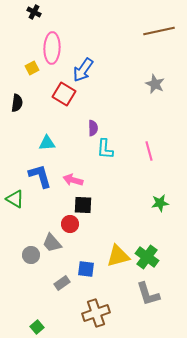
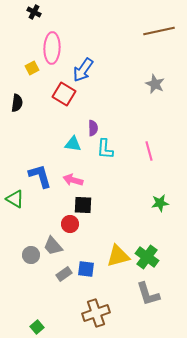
cyan triangle: moved 26 px right, 1 px down; rotated 12 degrees clockwise
gray trapezoid: moved 1 px right, 3 px down
gray rectangle: moved 2 px right, 9 px up
